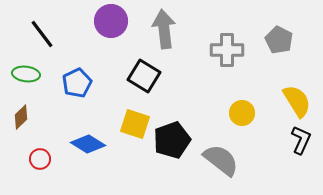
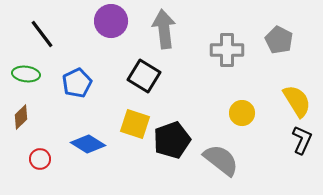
black L-shape: moved 1 px right
